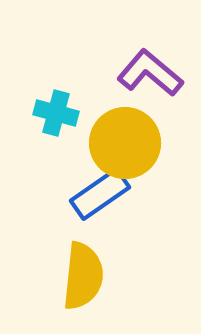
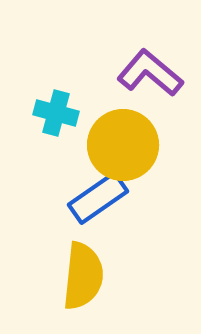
yellow circle: moved 2 px left, 2 px down
blue rectangle: moved 2 px left, 4 px down
